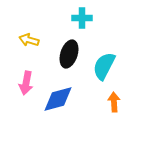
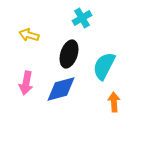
cyan cross: rotated 30 degrees counterclockwise
yellow arrow: moved 5 px up
blue diamond: moved 3 px right, 10 px up
